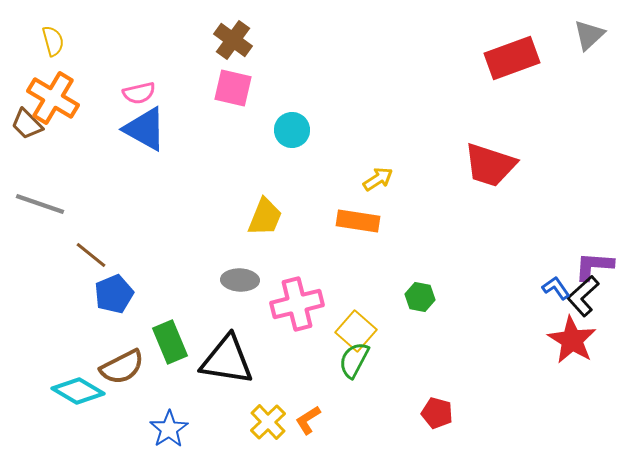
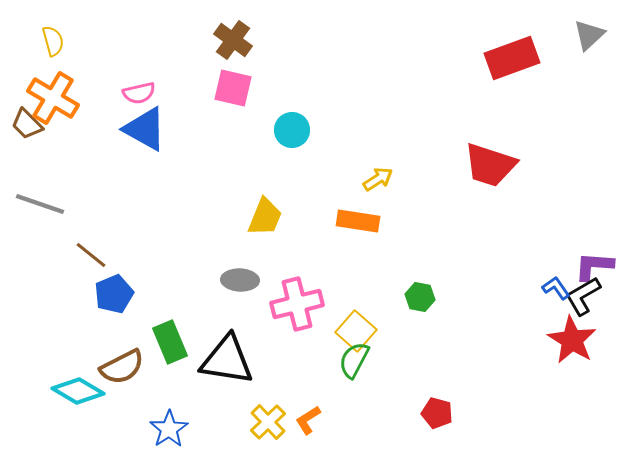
black L-shape: rotated 12 degrees clockwise
